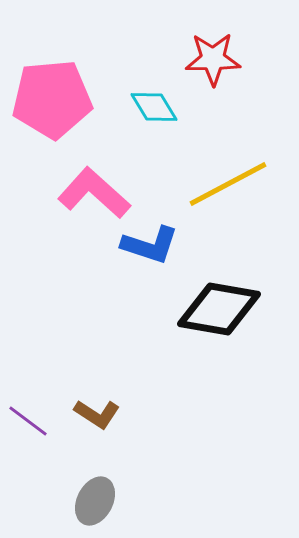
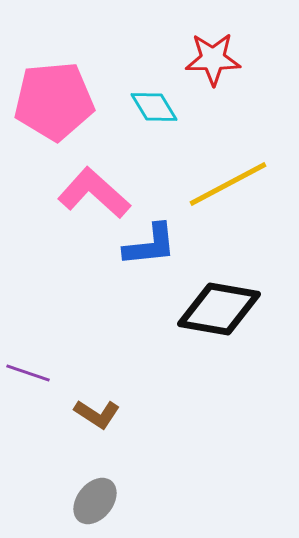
pink pentagon: moved 2 px right, 2 px down
blue L-shape: rotated 24 degrees counterclockwise
purple line: moved 48 px up; rotated 18 degrees counterclockwise
gray ellipse: rotated 12 degrees clockwise
